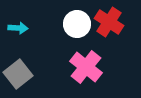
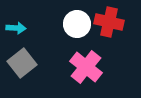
red cross: rotated 20 degrees counterclockwise
cyan arrow: moved 2 px left
gray square: moved 4 px right, 11 px up
